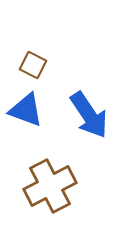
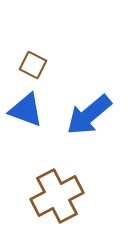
blue arrow: rotated 84 degrees clockwise
brown cross: moved 7 px right, 10 px down
